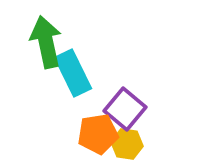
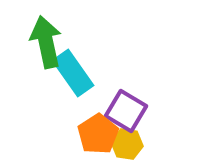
cyan rectangle: rotated 9 degrees counterclockwise
purple square: moved 1 px right, 2 px down; rotated 9 degrees counterclockwise
orange pentagon: rotated 24 degrees counterclockwise
